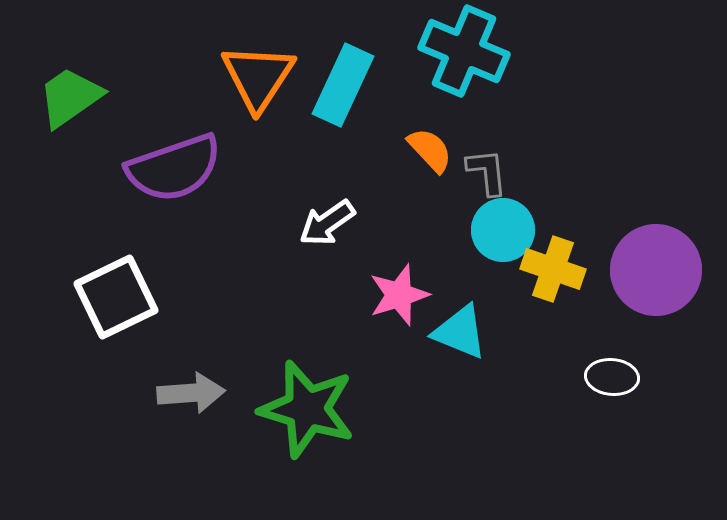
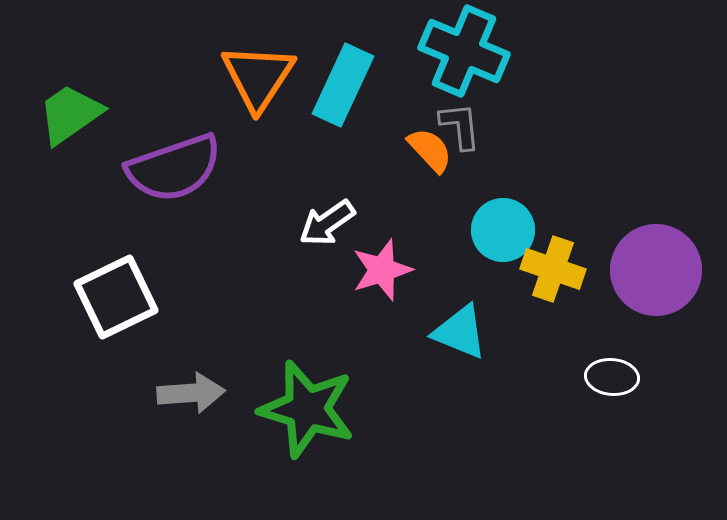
green trapezoid: moved 17 px down
gray L-shape: moved 27 px left, 46 px up
pink star: moved 17 px left, 25 px up
